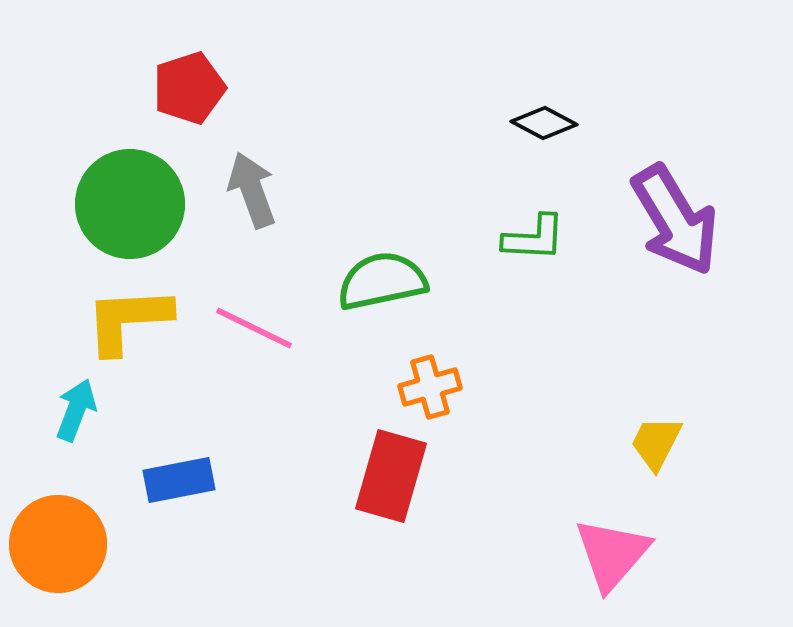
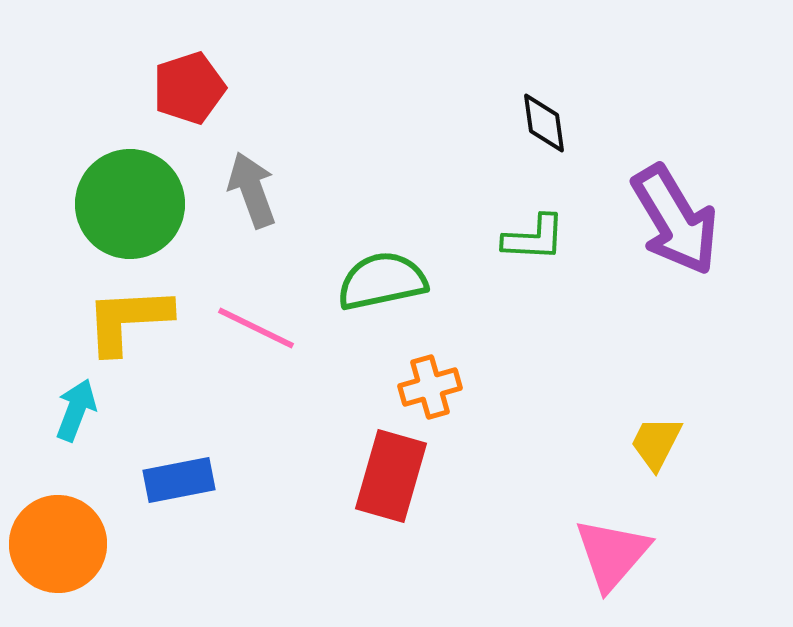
black diamond: rotated 54 degrees clockwise
pink line: moved 2 px right
